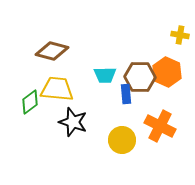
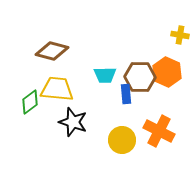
orange cross: moved 1 px left, 5 px down
